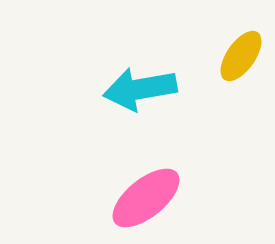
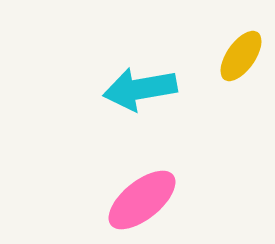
pink ellipse: moved 4 px left, 2 px down
